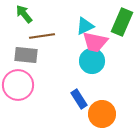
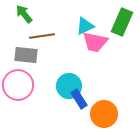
cyan circle: moved 23 px left, 25 px down
orange circle: moved 2 px right
